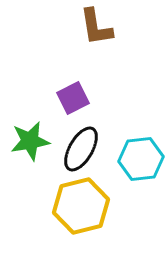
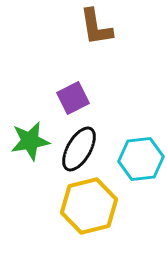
black ellipse: moved 2 px left
yellow hexagon: moved 8 px right
